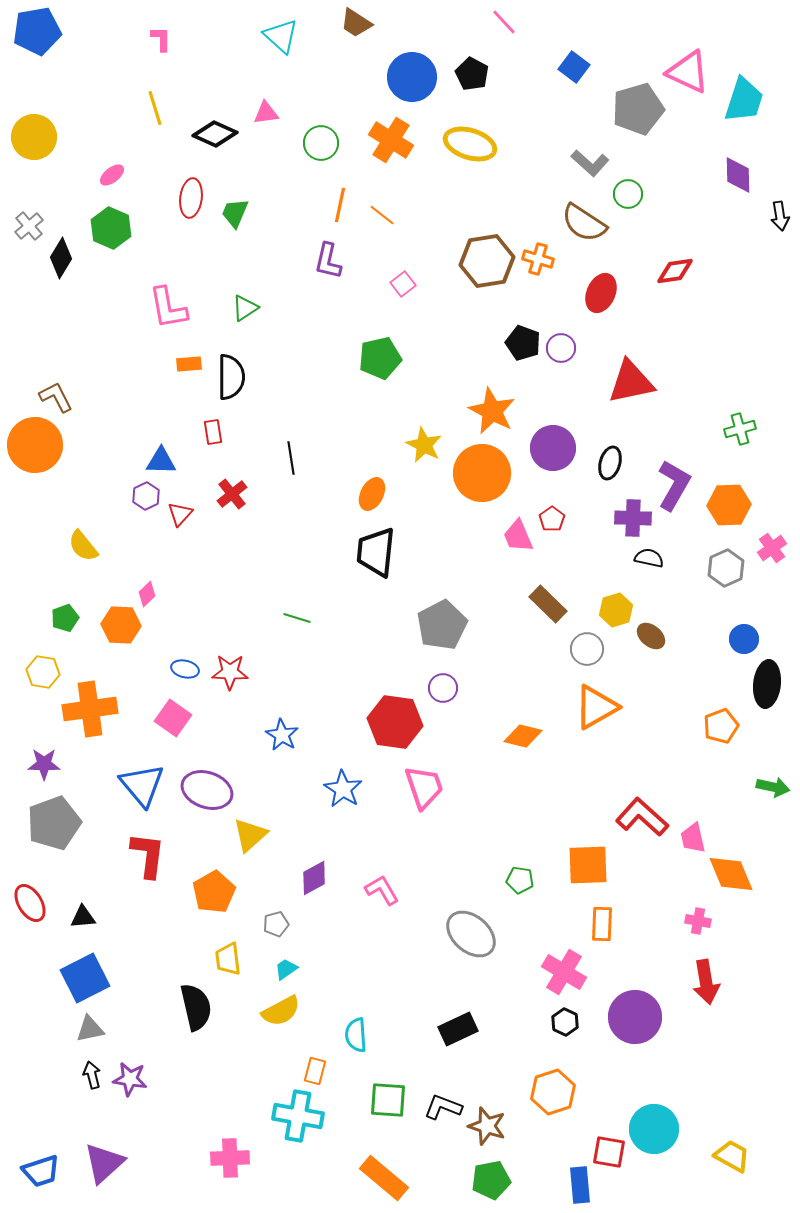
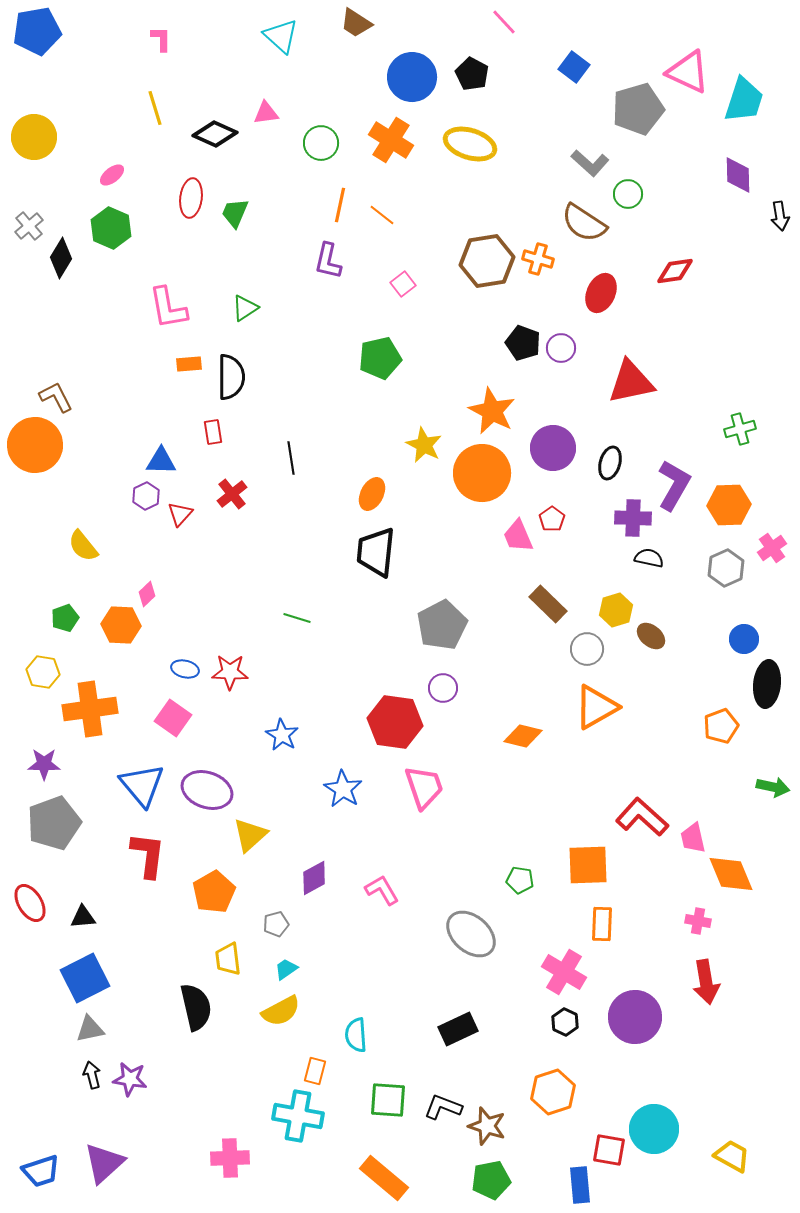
red square at (609, 1152): moved 2 px up
